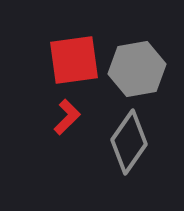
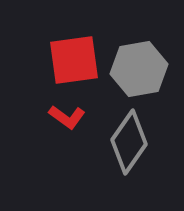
gray hexagon: moved 2 px right
red L-shape: rotated 81 degrees clockwise
